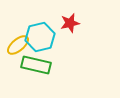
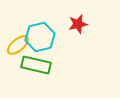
red star: moved 8 px right, 1 px down
